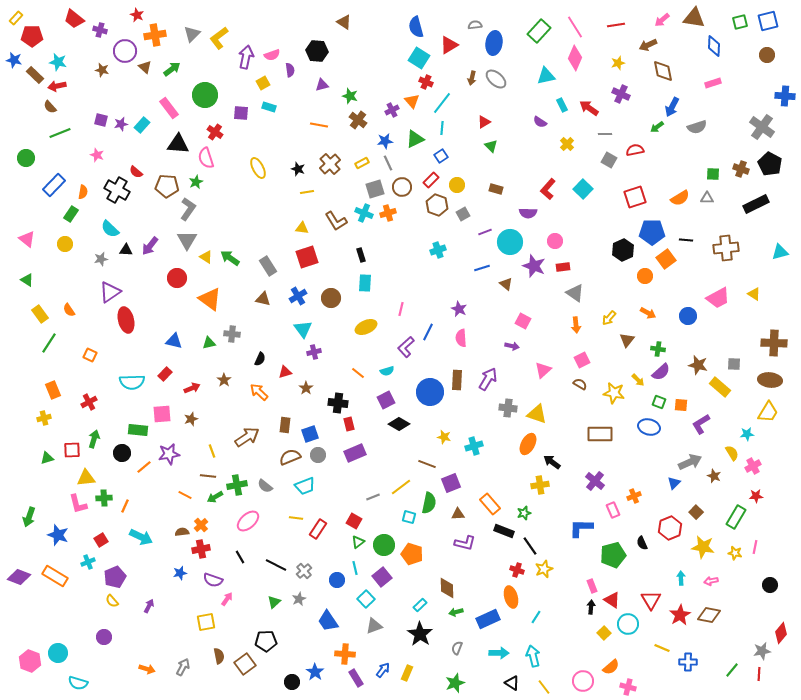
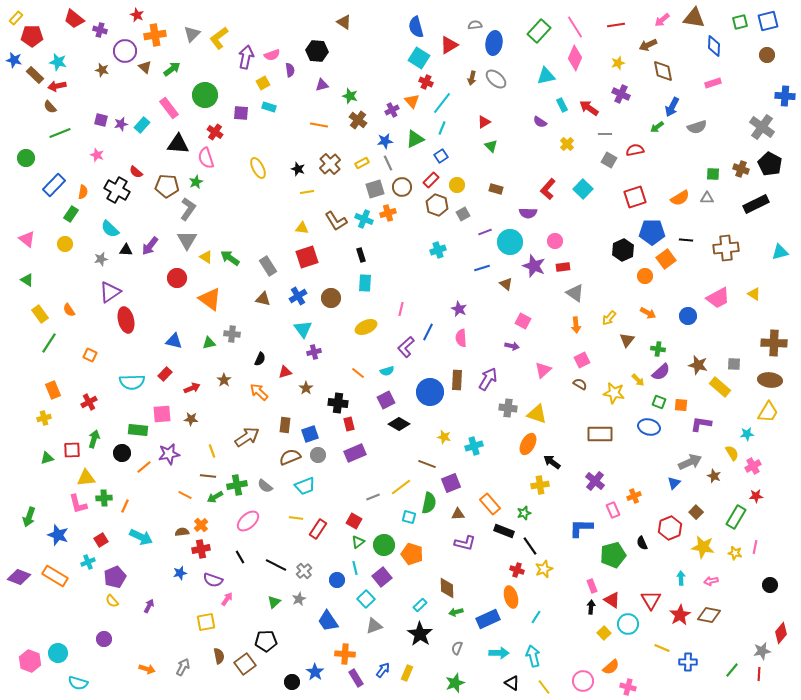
cyan line at (442, 128): rotated 16 degrees clockwise
cyan cross at (364, 213): moved 6 px down
brown star at (191, 419): rotated 24 degrees clockwise
purple L-shape at (701, 424): rotated 40 degrees clockwise
purple circle at (104, 637): moved 2 px down
